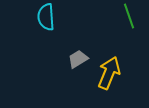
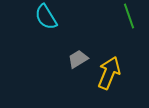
cyan semicircle: rotated 28 degrees counterclockwise
